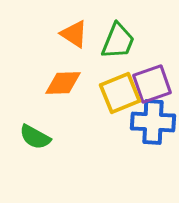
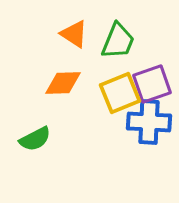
blue cross: moved 4 px left
green semicircle: moved 2 px down; rotated 56 degrees counterclockwise
